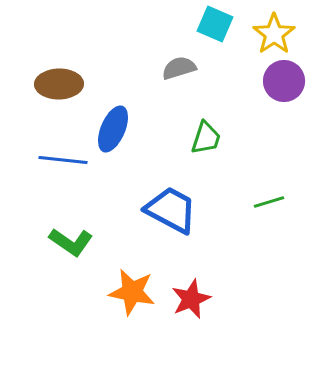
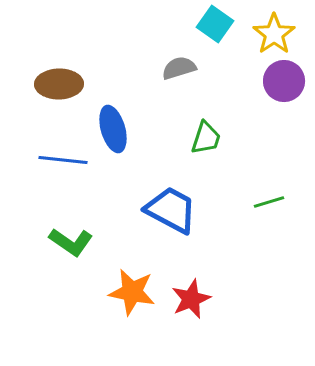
cyan square: rotated 12 degrees clockwise
blue ellipse: rotated 39 degrees counterclockwise
